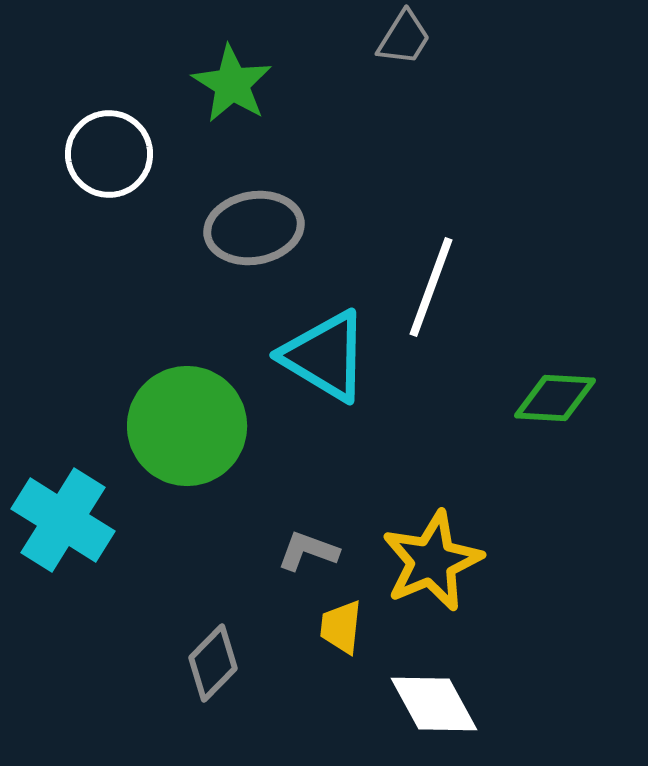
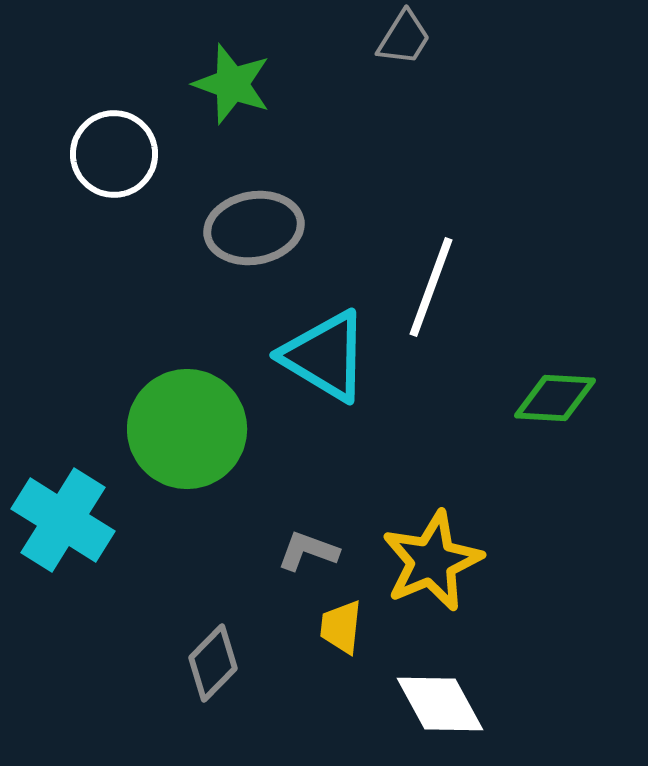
green star: rotated 12 degrees counterclockwise
white circle: moved 5 px right
green circle: moved 3 px down
white diamond: moved 6 px right
